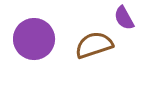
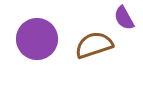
purple circle: moved 3 px right
